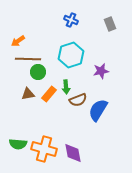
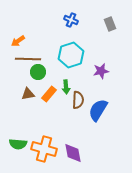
brown semicircle: rotated 66 degrees counterclockwise
